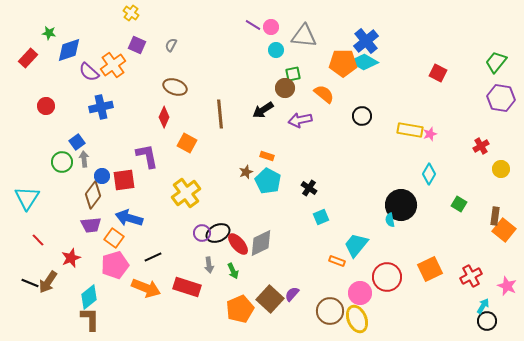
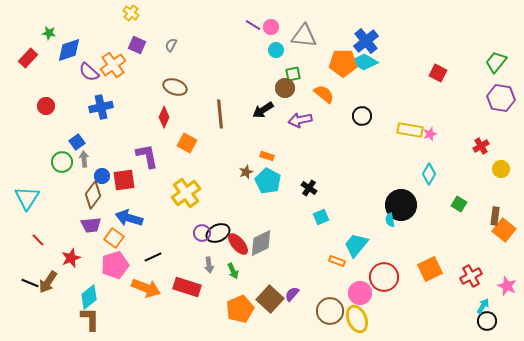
red circle at (387, 277): moved 3 px left
